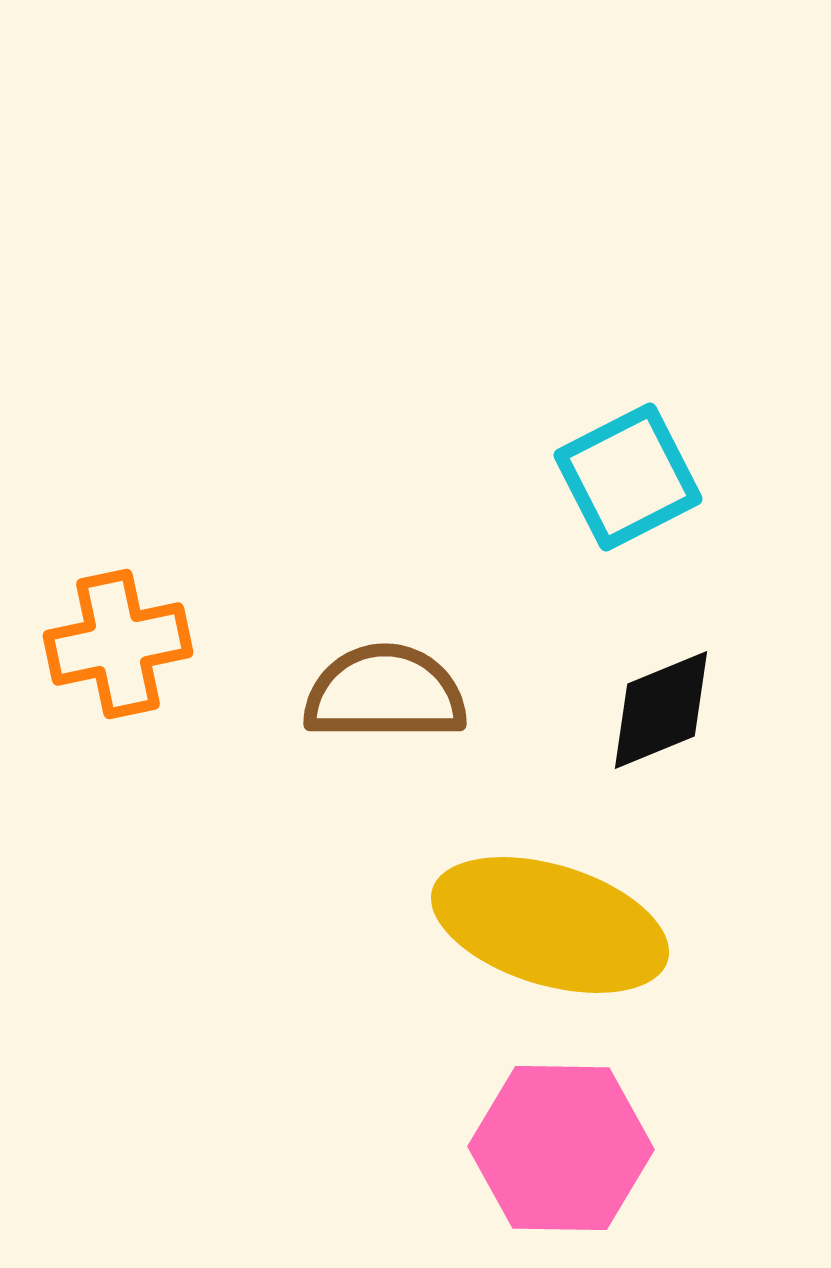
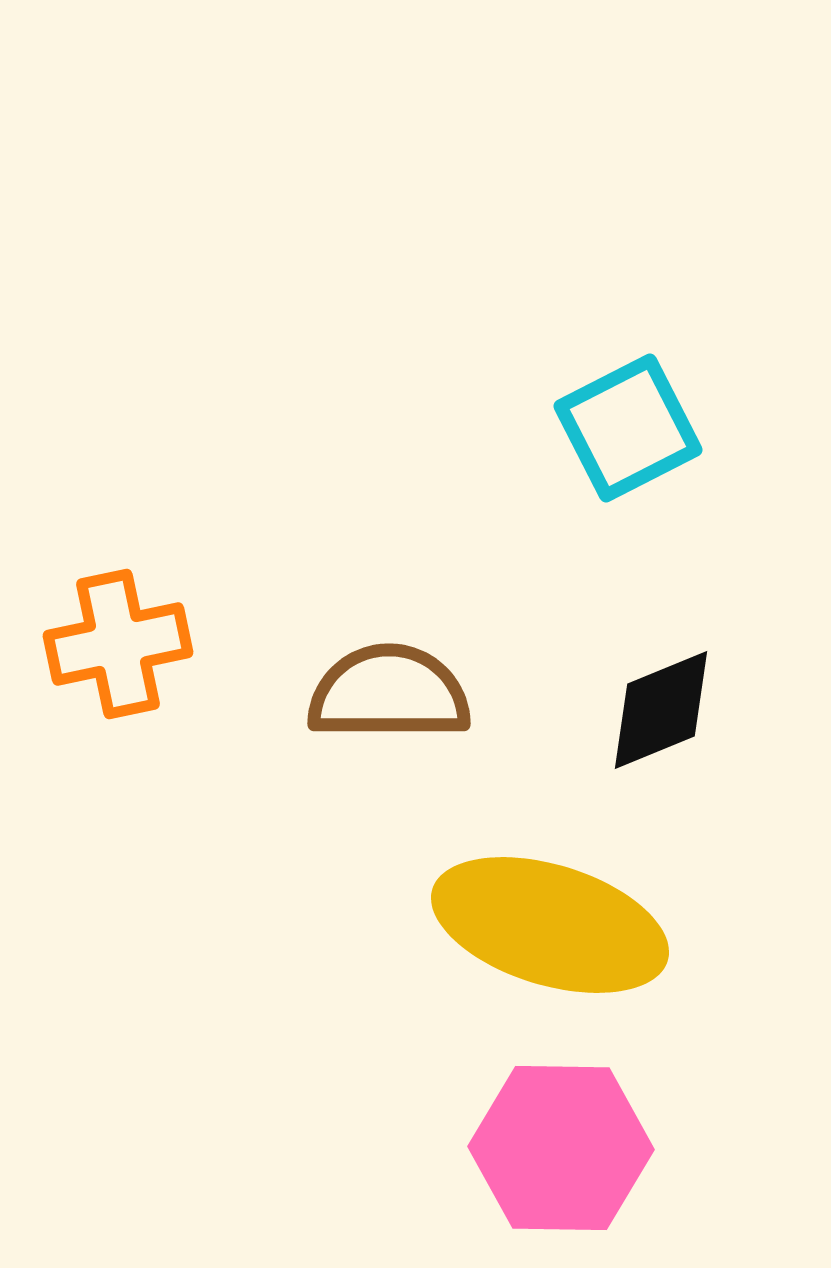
cyan square: moved 49 px up
brown semicircle: moved 4 px right
